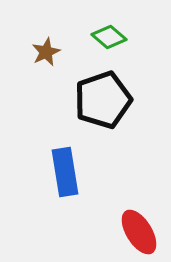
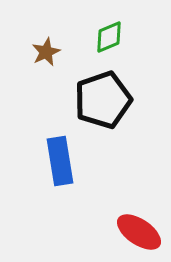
green diamond: rotated 64 degrees counterclockwise
blue rectangle: moved 5 px left, 11 px up
red ellipse: rotated 24 degrees counterclockwise
